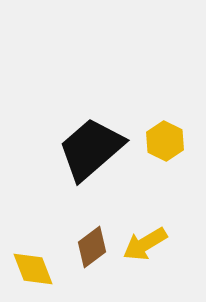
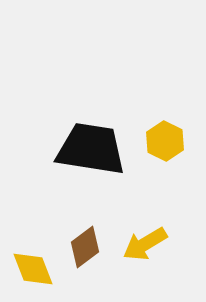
black trapezoid: rotated 50 degrees clockwise
brown diamond: moved 7 px left
